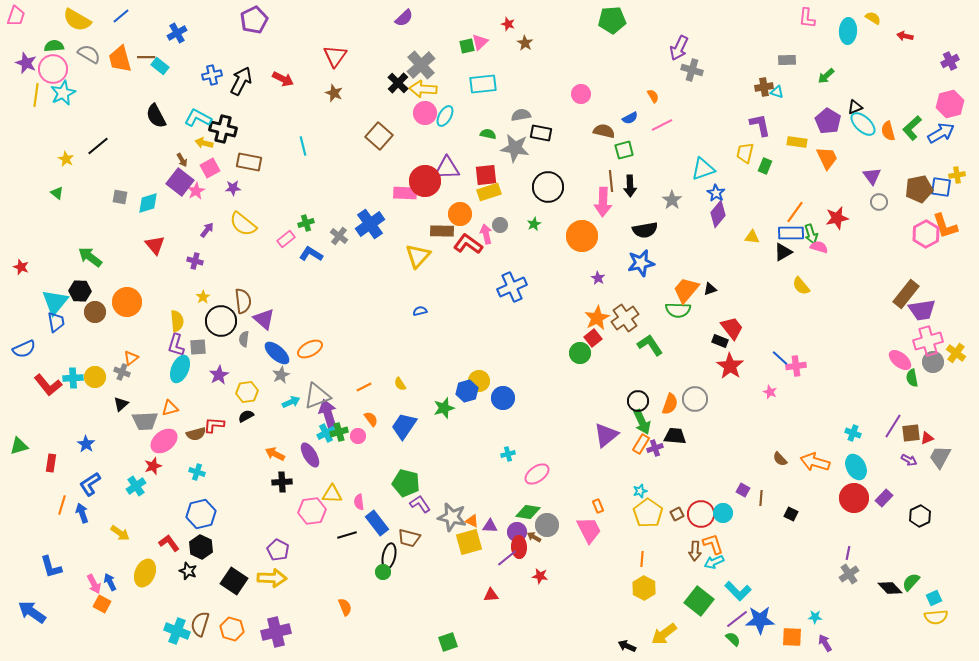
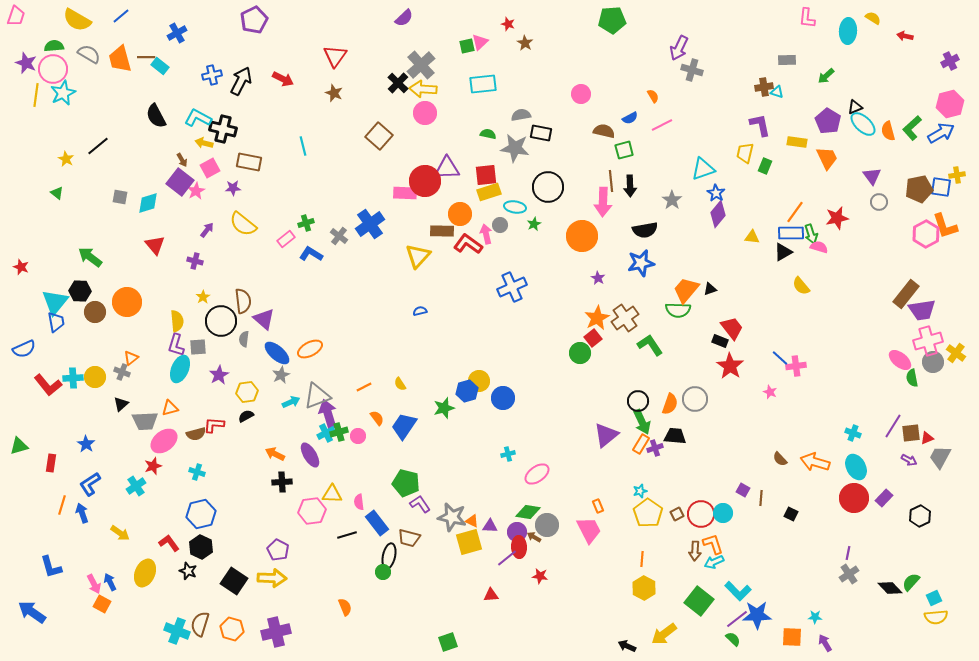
cyan ellipse at (445, 116): moved 70 px right, 91 px down; rotated 70 degrees clockwise
orange semicircle at (371, 419): moved 6 px right, 1 px up
blue star at (760, 620): moved 3 px left, 5 px up
